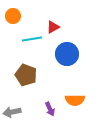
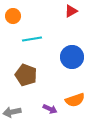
red triangle: moved 18 px right, 16 px up
blue circle: moved 5 px right, 3 px down
orange semicircle: rotated 18 degrees counterclockwise
purple arrow: rotated 40 degrees counterclockwise
